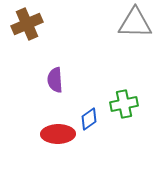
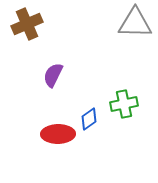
purple semicircle: moved 2 px left, 5 px up; rotated 30 degrees clockwise
